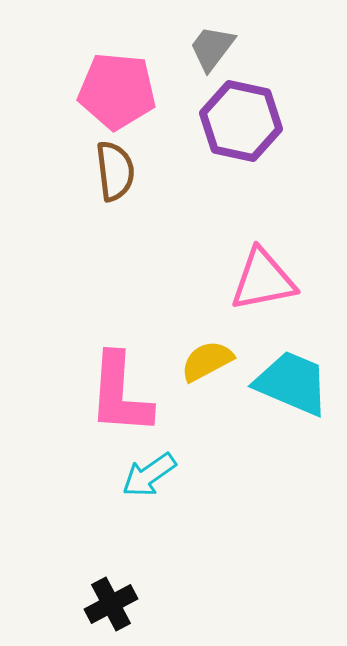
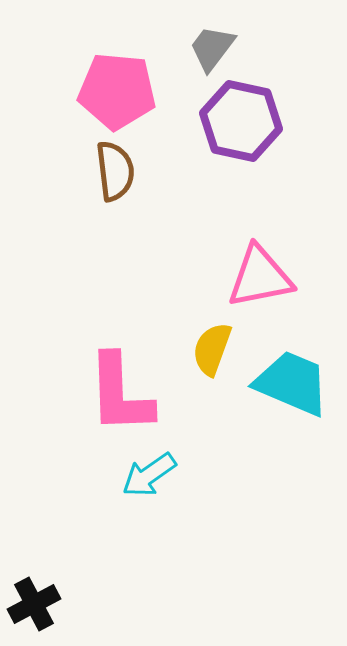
pink triangle: moved 3 px left, 3 px up
yellow semicircle: moved 5 px right, 12 px up; rotated 42 degrees counterclockwise
pink L-shape: rotated 6 degrees counterclockwise
black cross: moved 77 px left
